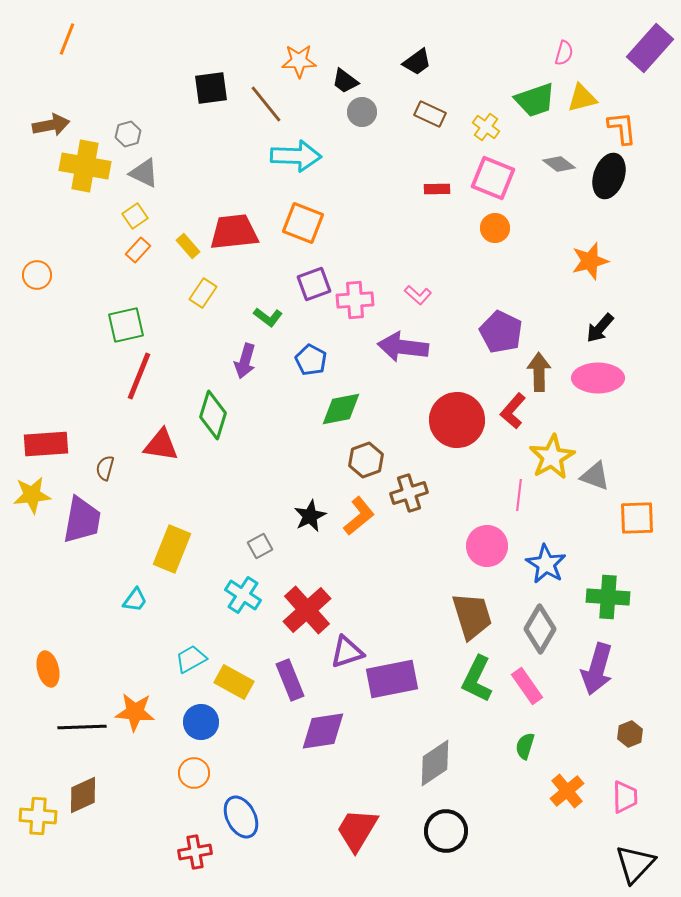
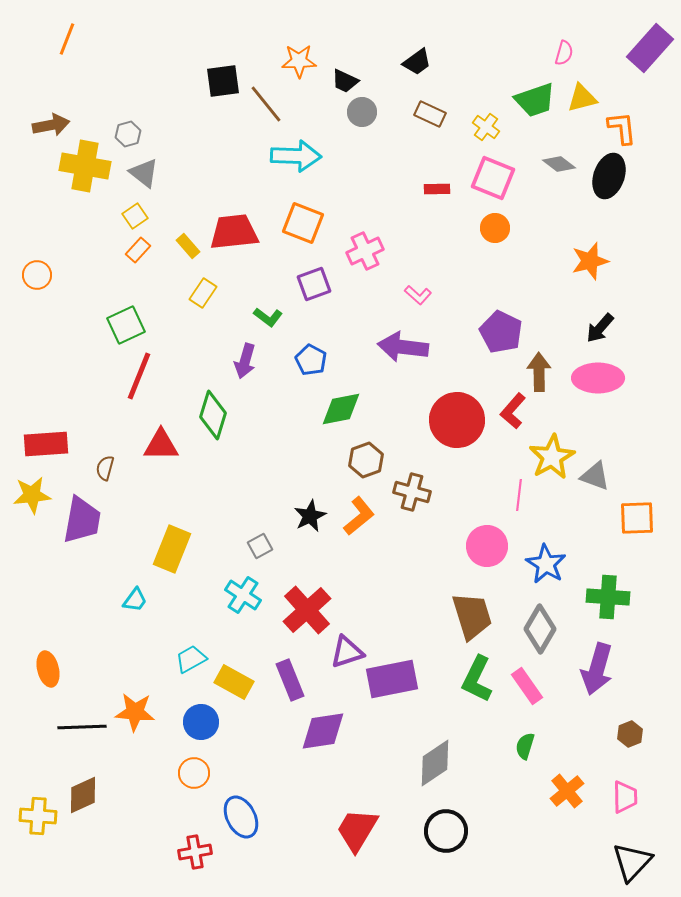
black trapezoid at (345, 81): rotated 12 degrees counterclockwise
black square at (211, 88): moved 12 px right, 7 px up
gray triangle at (144, 173): rotated 12 degrees clockwise
pink cross at (355, 300): moved 10 px right, 49 px up; rotated 21 degrees counterclockwise
green square at (126, 325): rotated 12 degrees counterclockwise
red triangle at (161, 445): rotated 9 degrees counterclockwise
brown cross at (409, 493): moved 3 px right, 1 px up; rotated 33 degrees clockwise
black triangle at (635, 864): moved 3 px left, 2 px up
